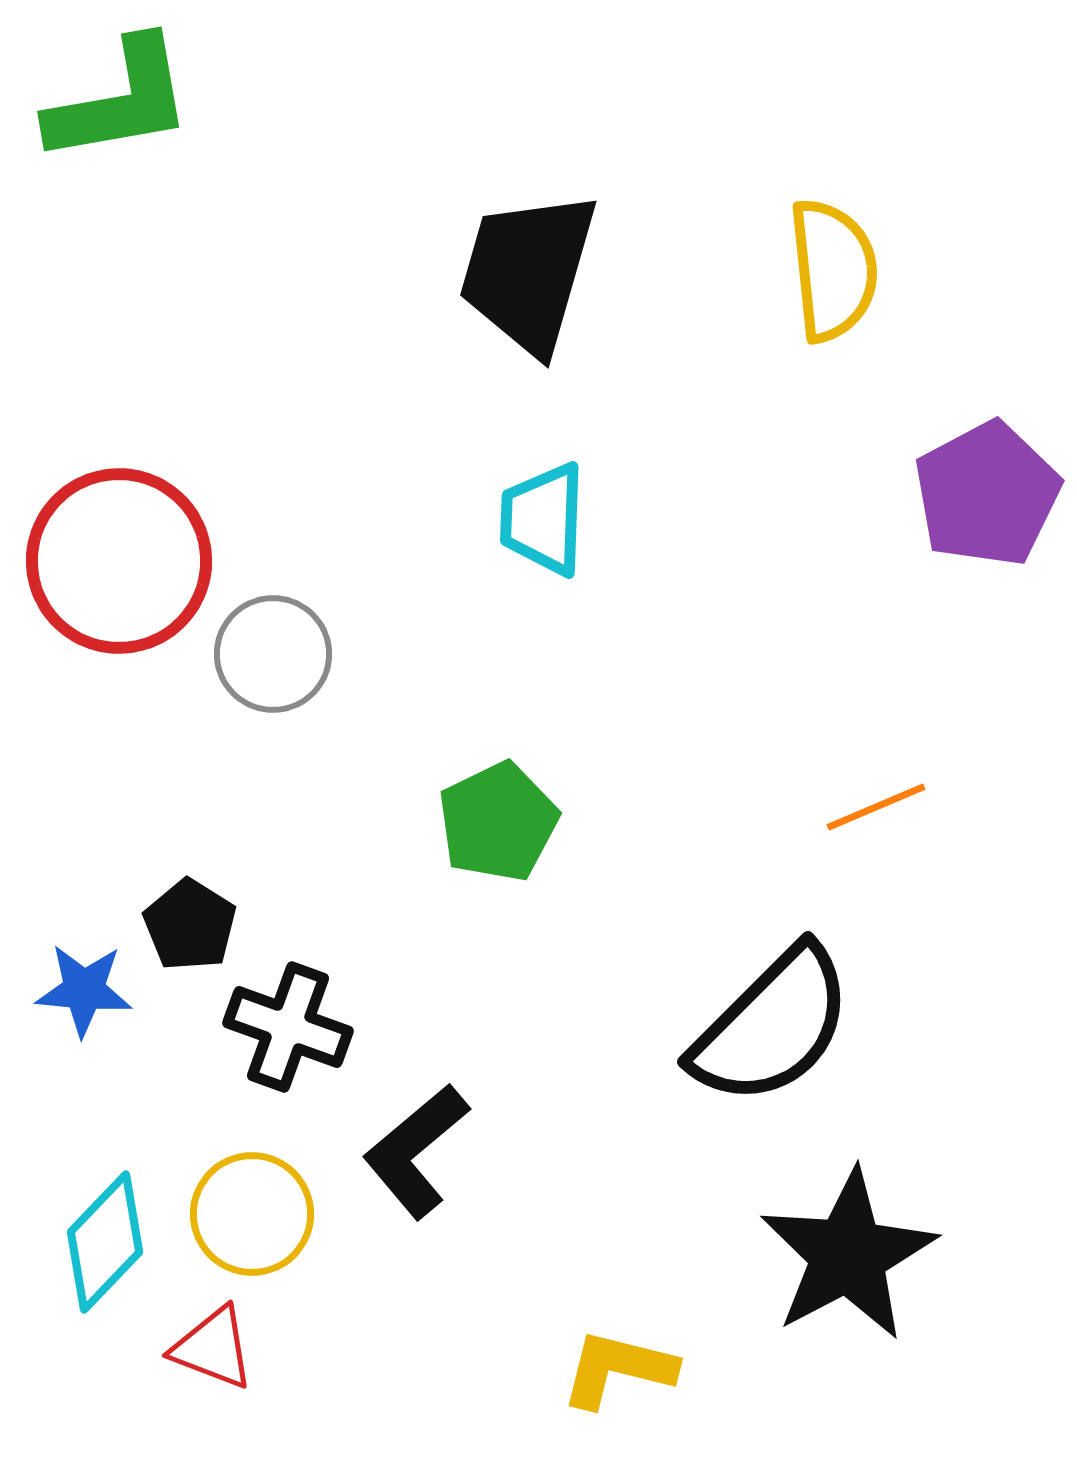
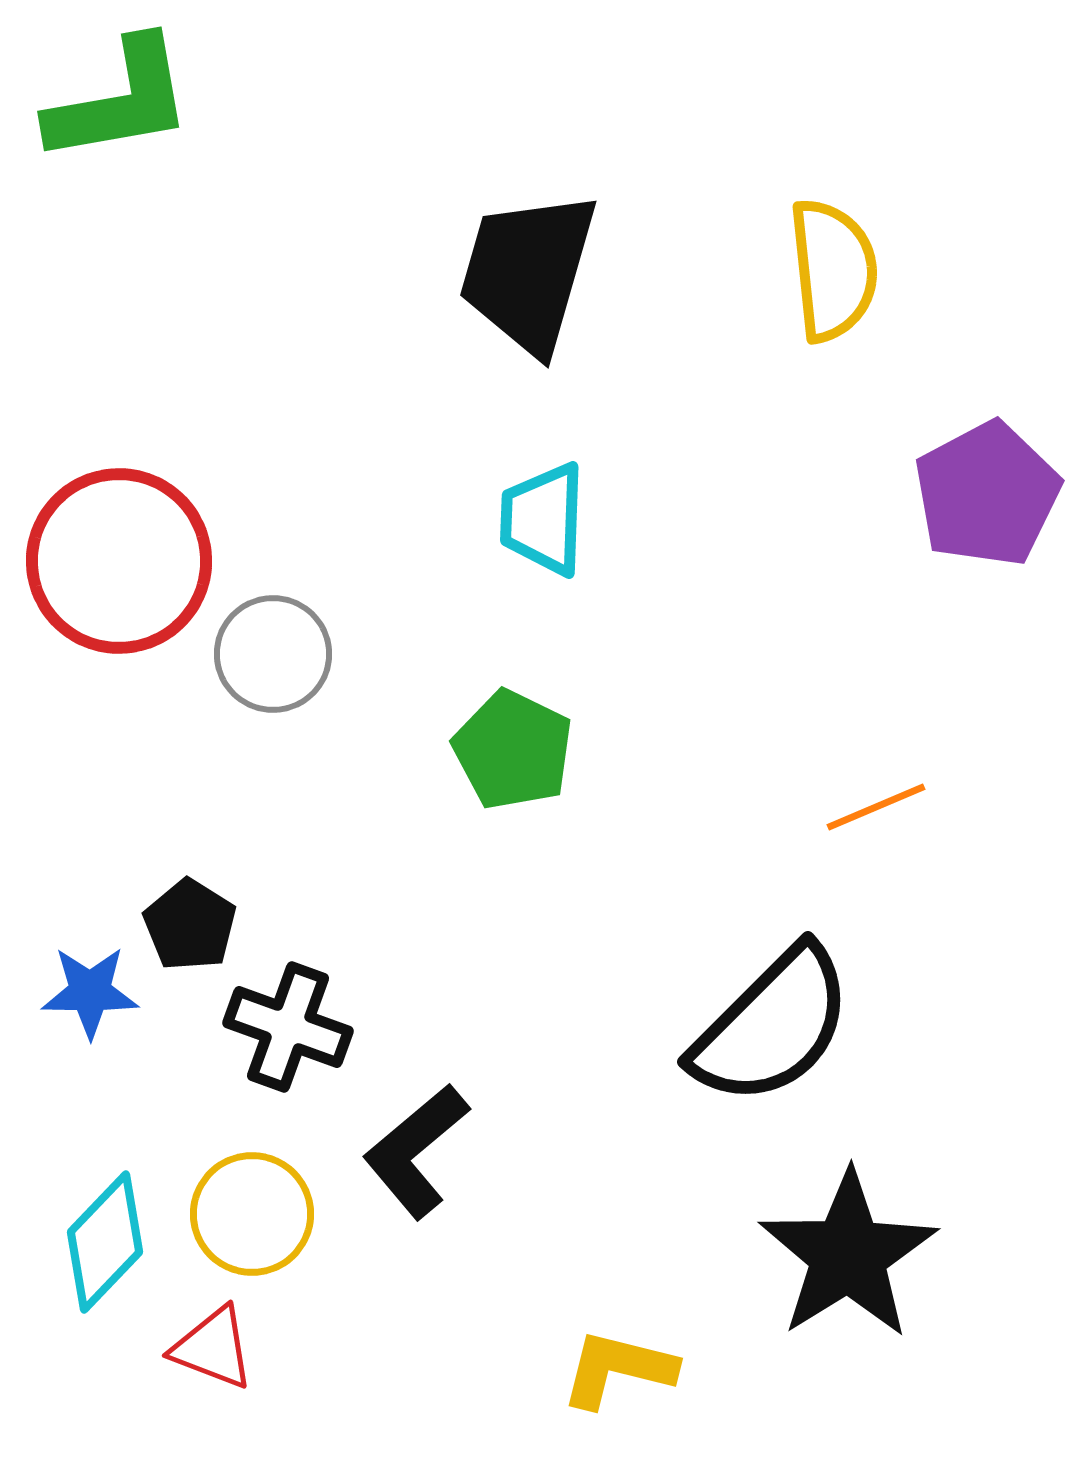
green pentagon: moved 15 px right, 72 px up; rotated 20 degrees counterclockwise
blue star: moved 6 px right, 2 px down; rotated 4 degrees counterclockwise
black star: rotated 4 degrees counterclockwise
